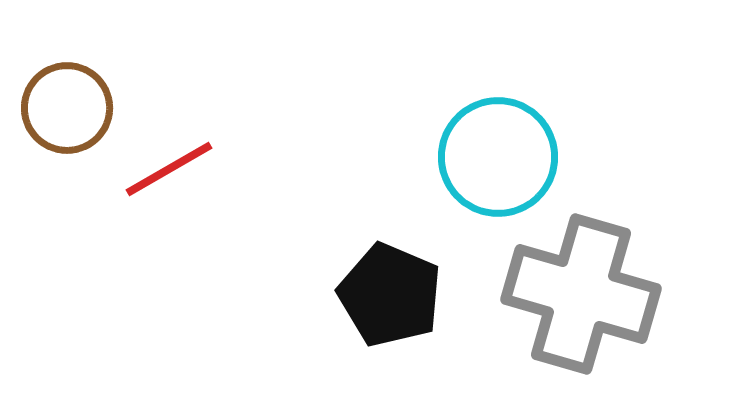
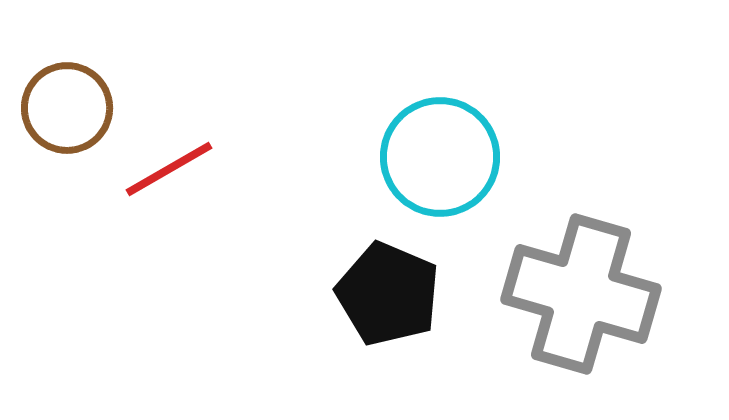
cyan circle: moved 58 px left
black pentagon: moved 2 px left, 1 px up
